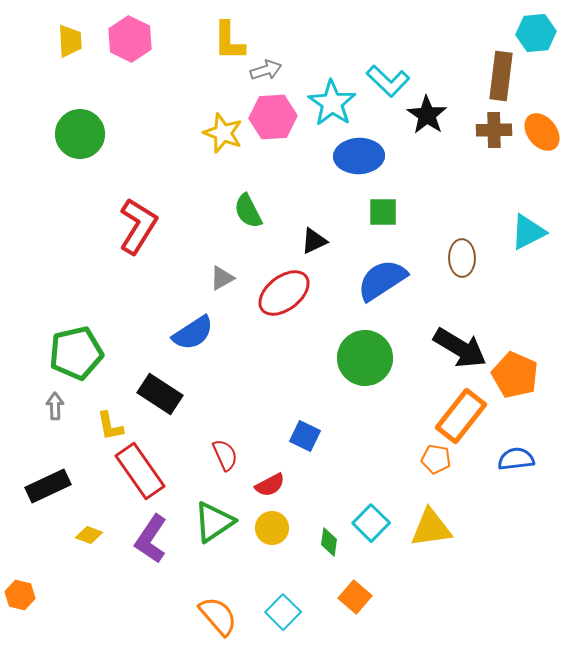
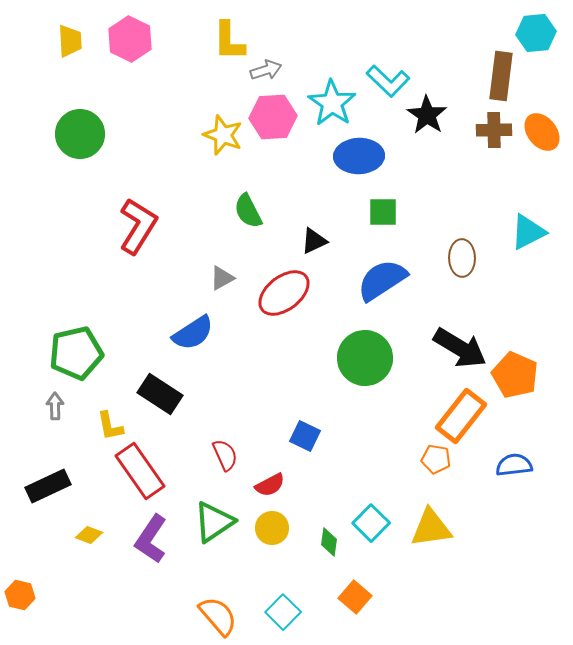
yellow star at (223, 133): moved 2 px down
blue semicircle at (516, 459): moved 2 px left, 6 px down
